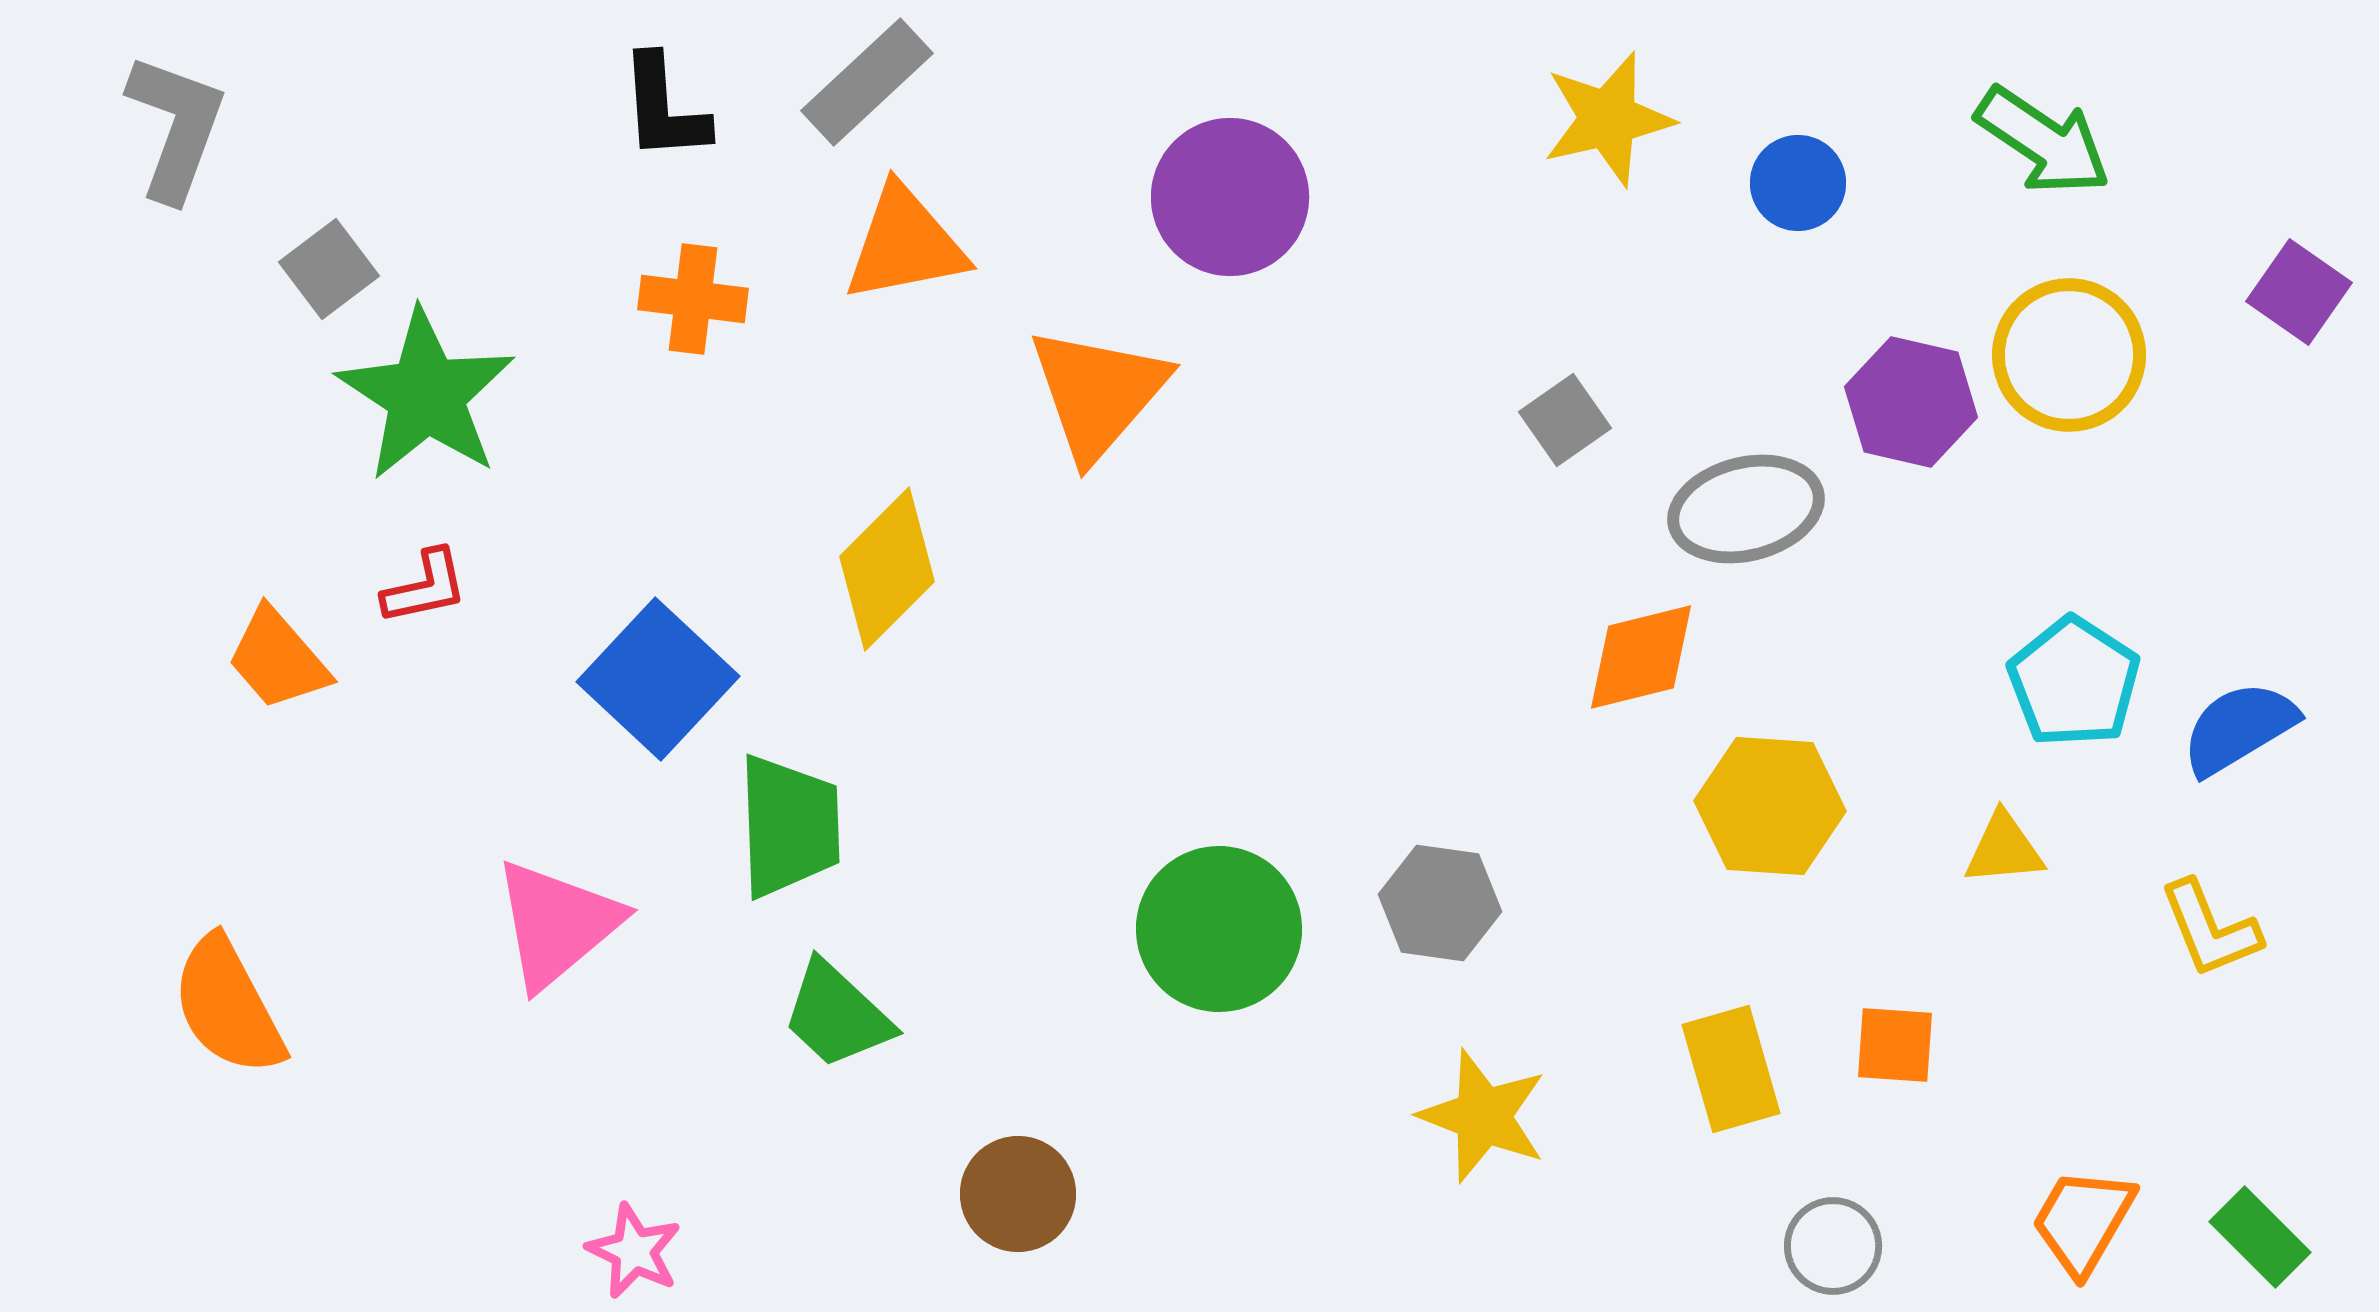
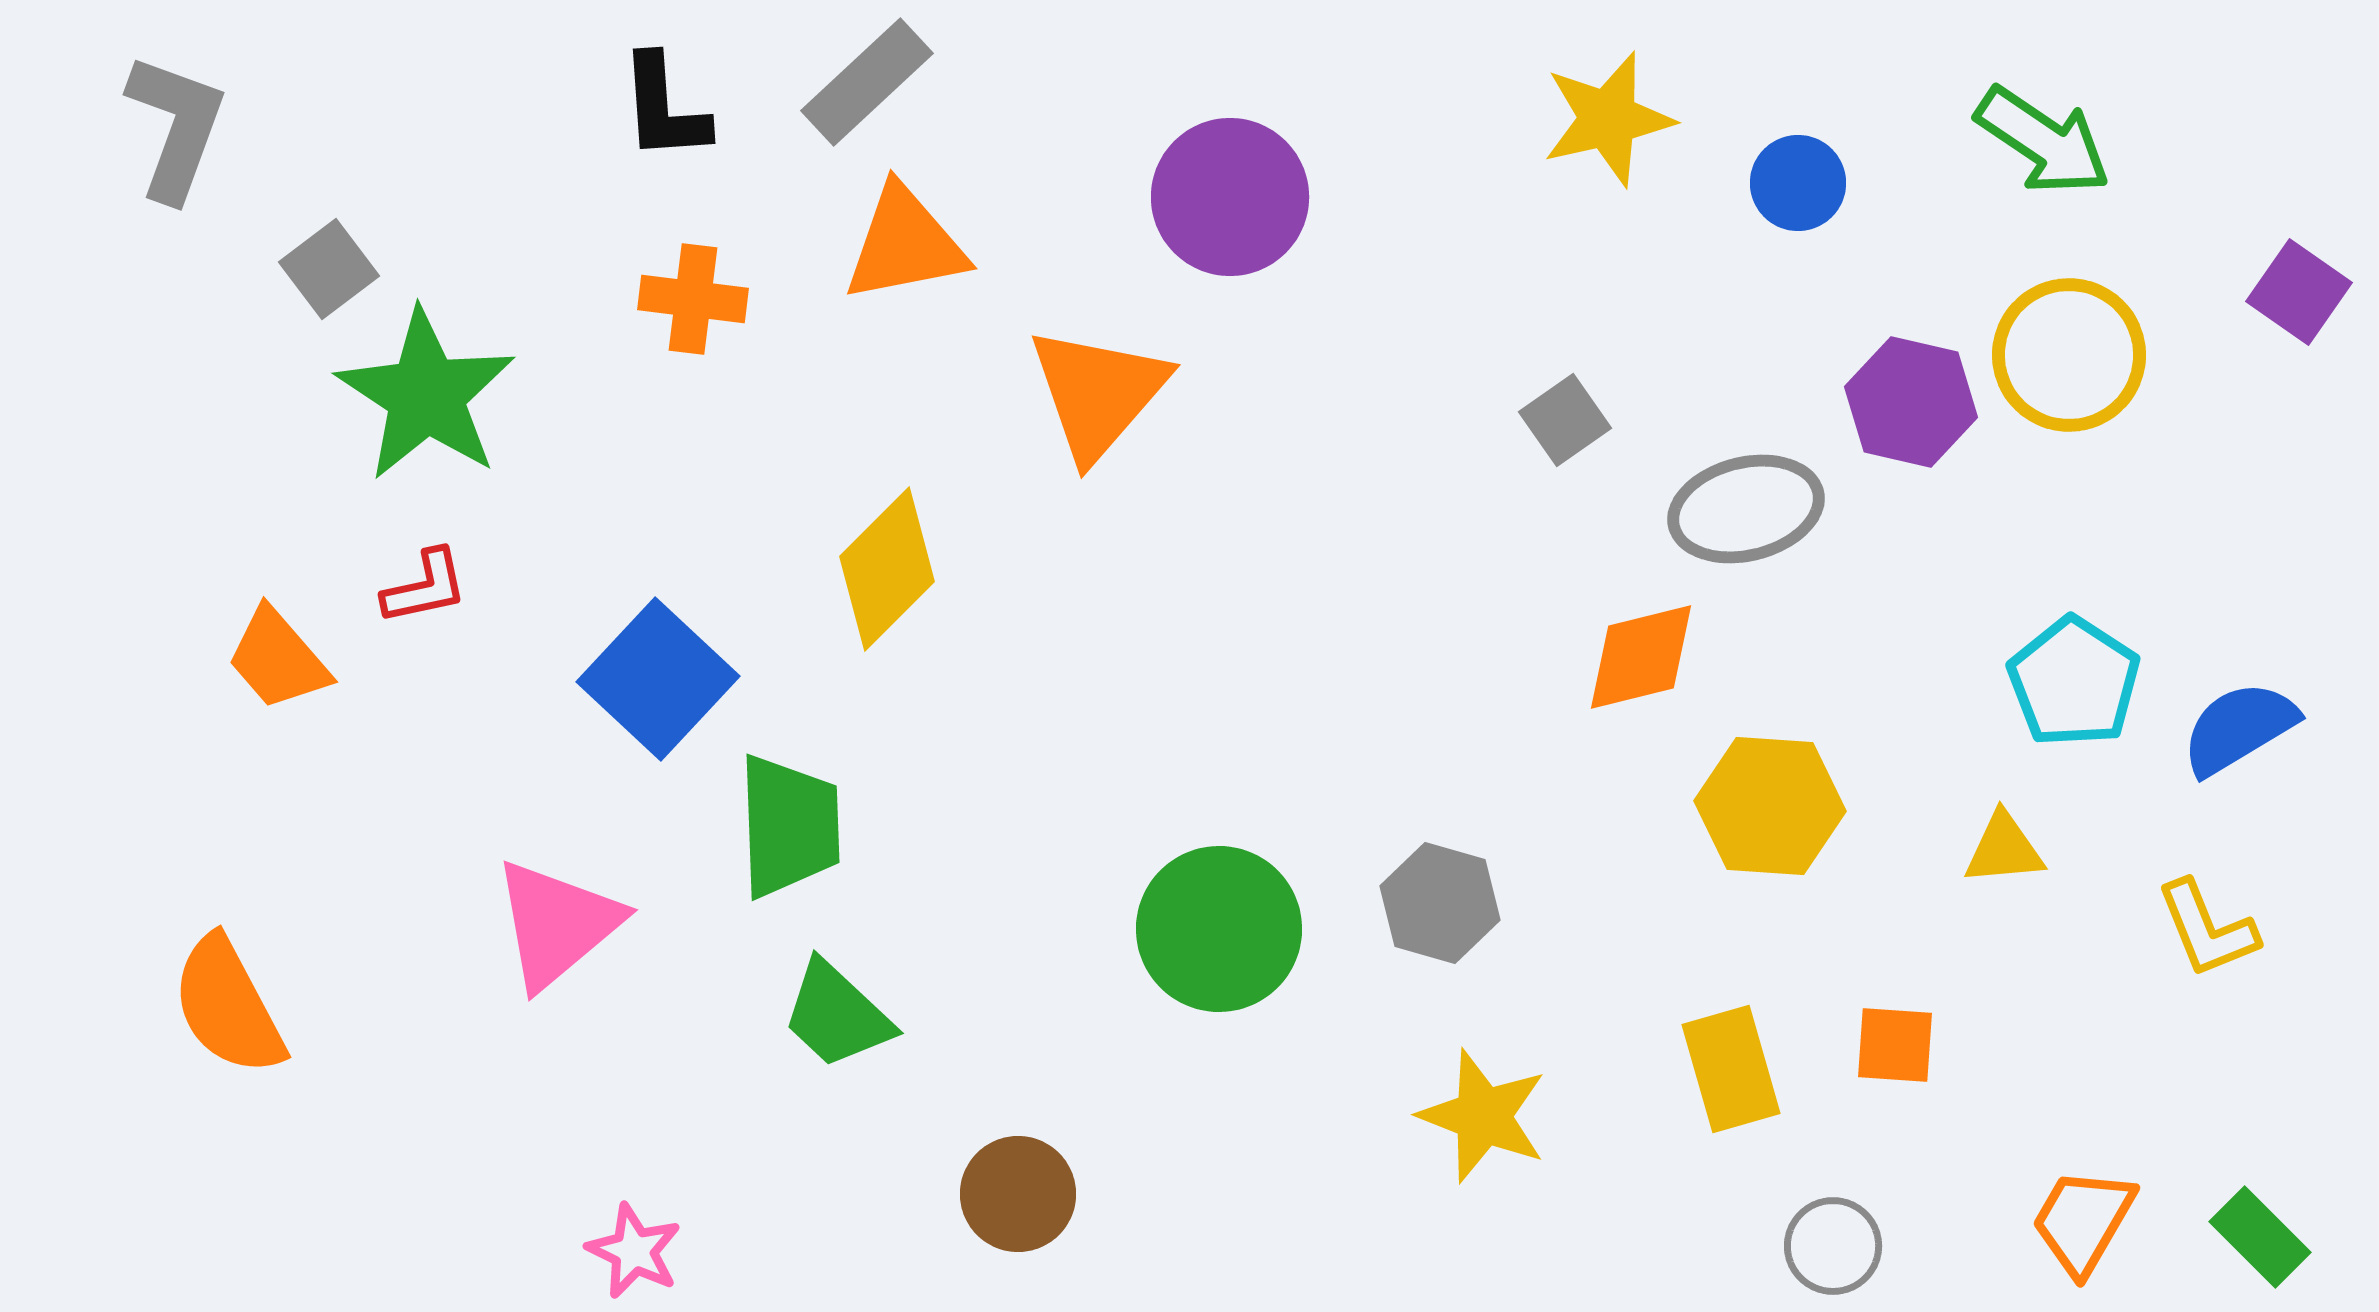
gray hexagon at (1440, 903): rotated 8 degrees clockwise
yellow L-shape at (2210, 929): moved 3 px left
